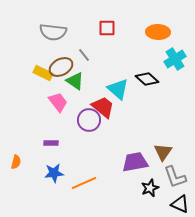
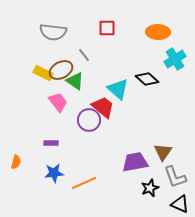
brown ellipse: moved 3 px down
